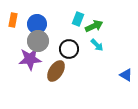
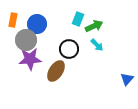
gray circle: moved 12 px left, 1 px up
blue triangle: moved 1 px right, 4 px down; rotated 40 degrees clockwise
